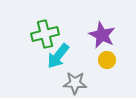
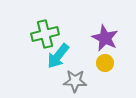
purple star: moved 3 px right, 3 px down
yellow circle: moved 2 px left, 3 px down
gray star: moved 2 px up
